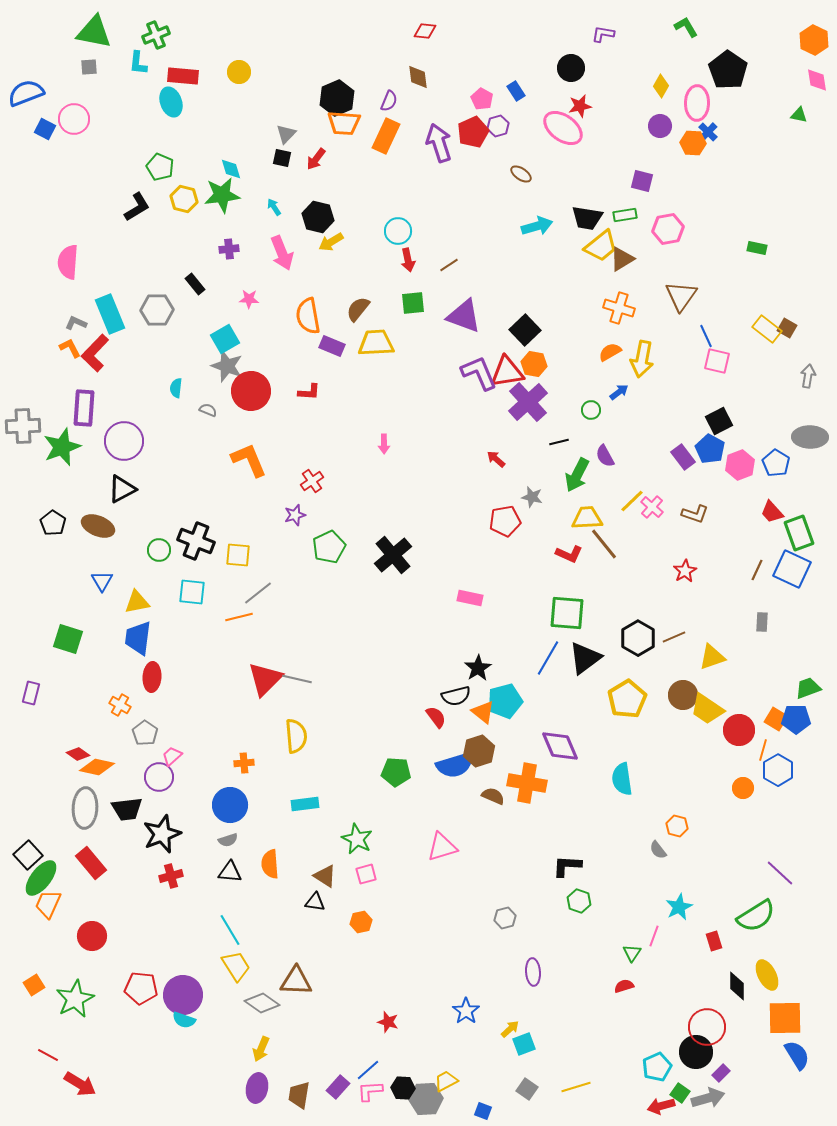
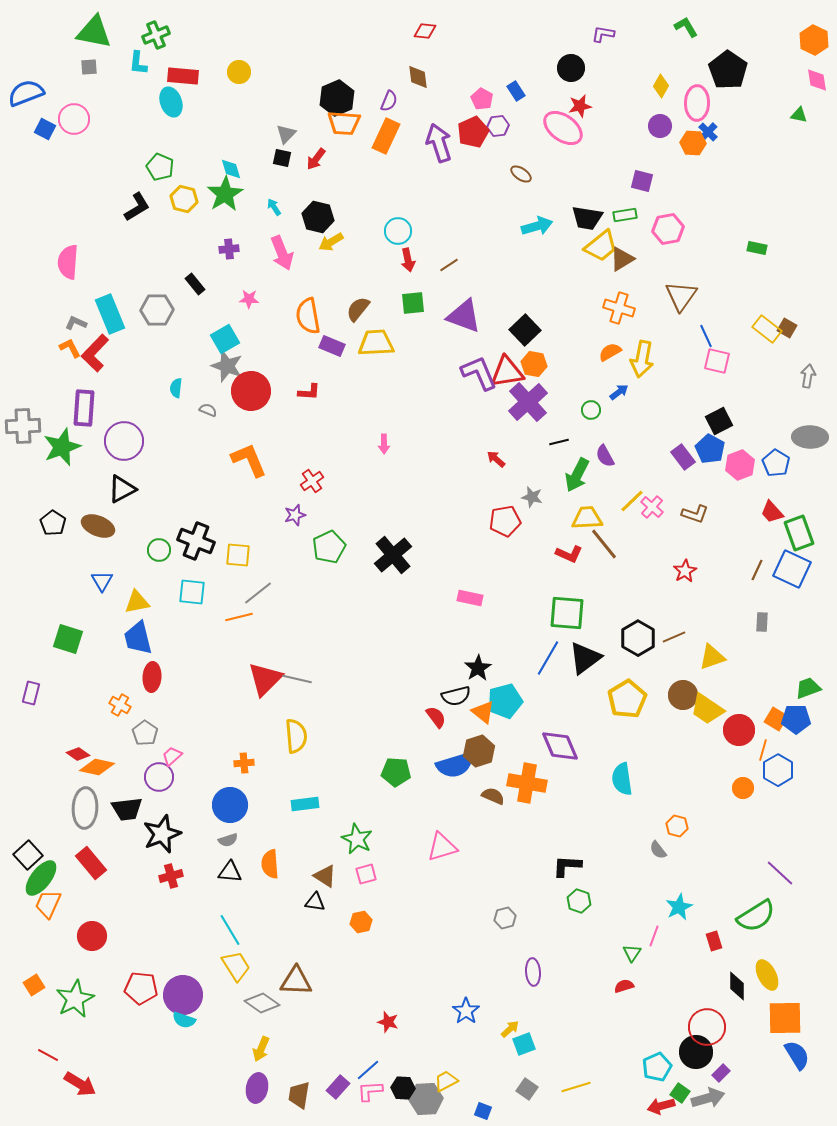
purple hexagon at (498, 126): rotated 10 degrees clockwise
green star at (222, 195): moved 3 px right, 1 px up; rotated 24 degrees counterclockwise
blue trapezoid at (138, 638): rotated 21 degrees counterclockwise
